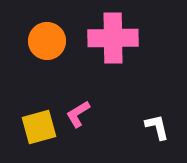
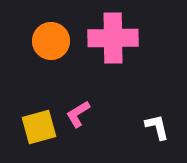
orange circle: moved 4 px right
